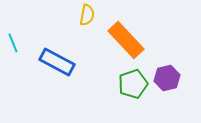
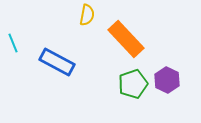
orange rectangle: moved 1 px up
purple hexagon: moved 2 px down; rotated 20 degrees counterclockwise
